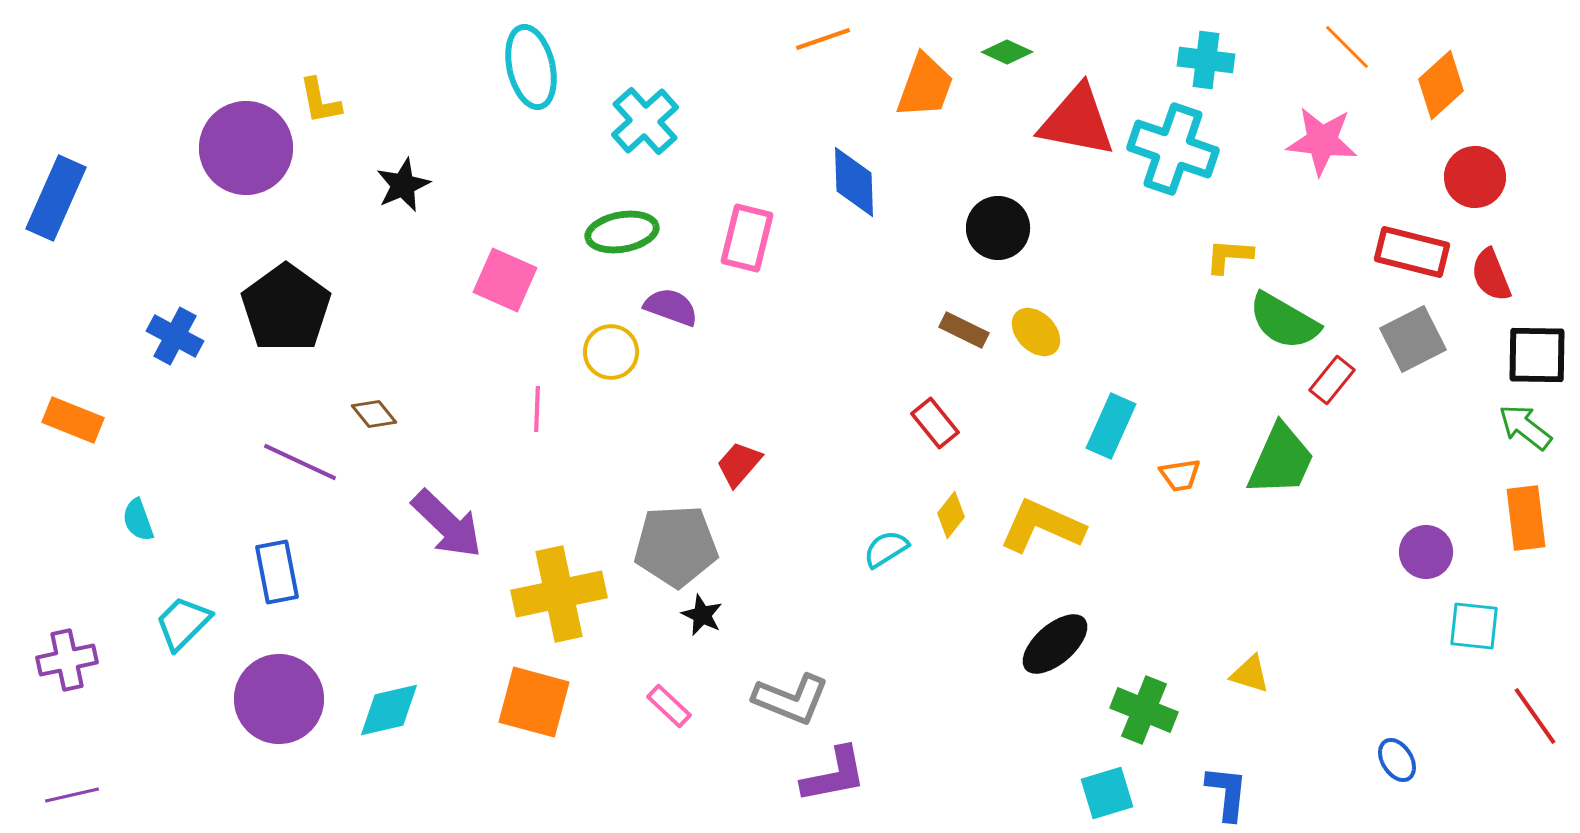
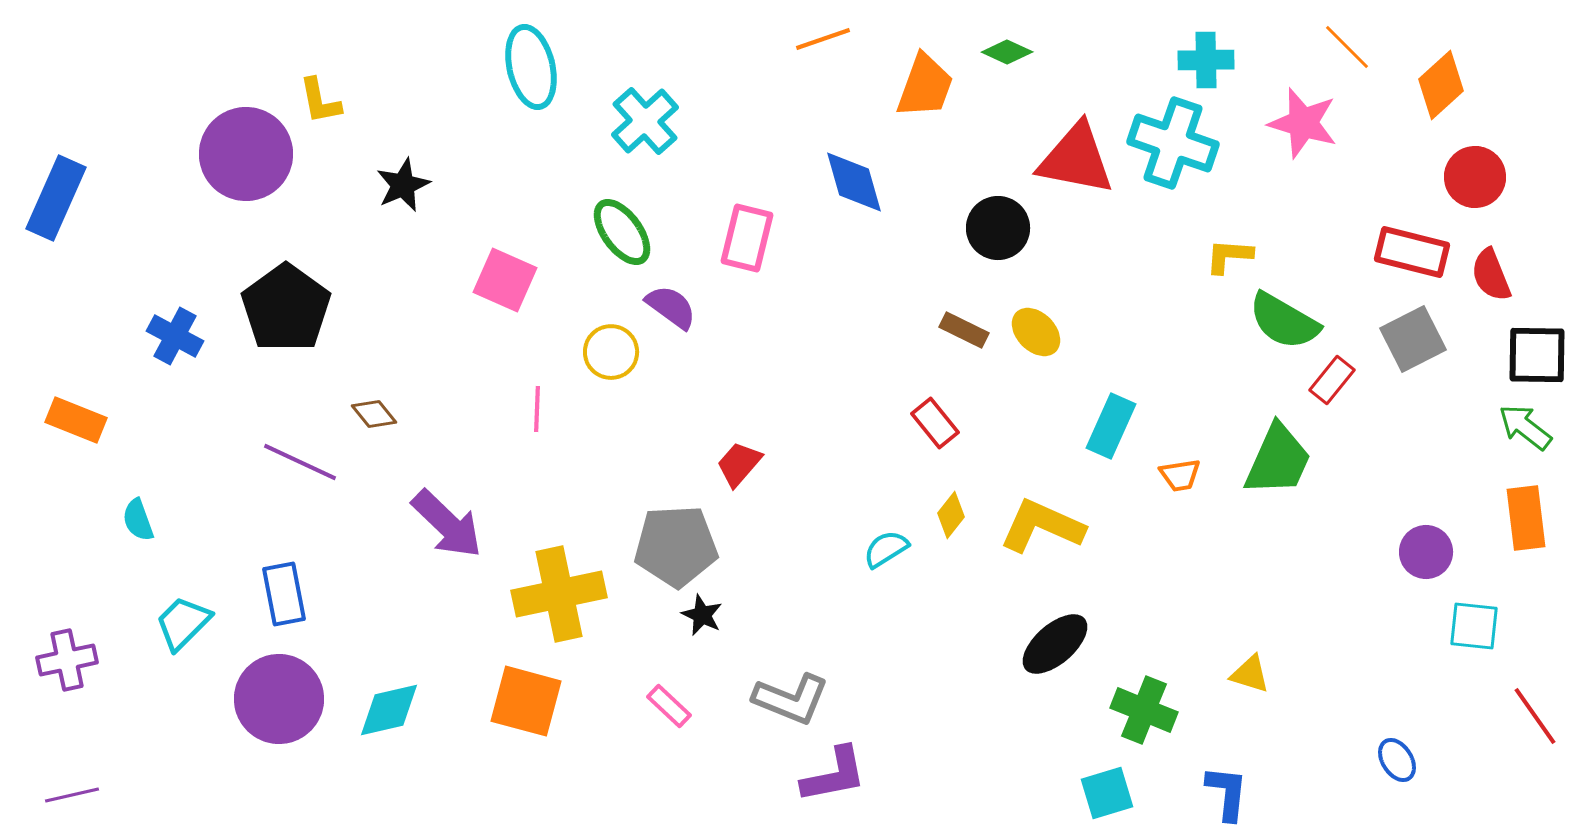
cyan cross at (1206, 60): rotated 8 degrees counterclockwise
red triangle at (1077, 121): moved 1 px left, 38 px down
pink star at (1322, 141): moved 19 px left, 18 px up; rotated 10 degrees clockwise
purple circle at (246, 148): moved 6 px down
cyan cross at (1173, 149): moved 6 px up
blue diamond at (854, 182): rotated 14 degrees counterclockwise
green ellipse at (622, 232): rotated 64 degrees clockwise
purple semicircle at (671, 307): rotated 16 degrees clockwise
orange rectangle at (73, 420): moved 3 px right
green trapezoid at (1281, 460): moved 3 px left
blue rectangle at (277, 572): moved 7 px right, 22 px down
orange square at (534, 702): moved 8 px left, 1 px up
